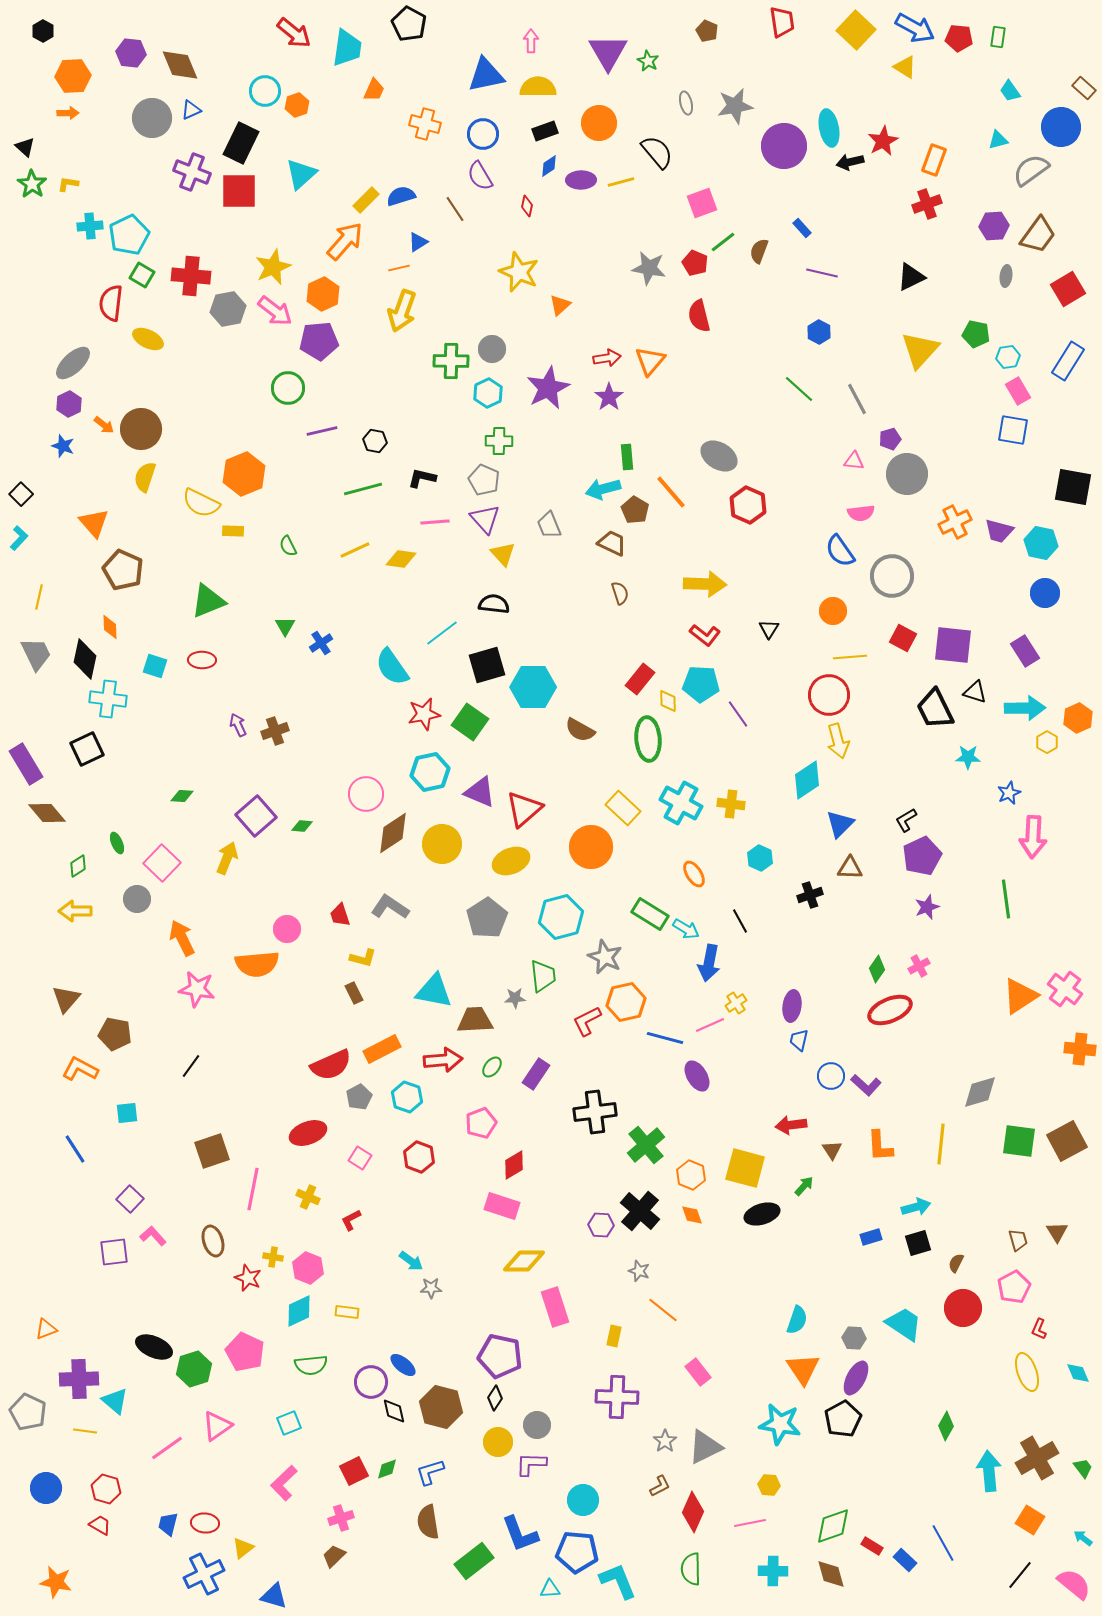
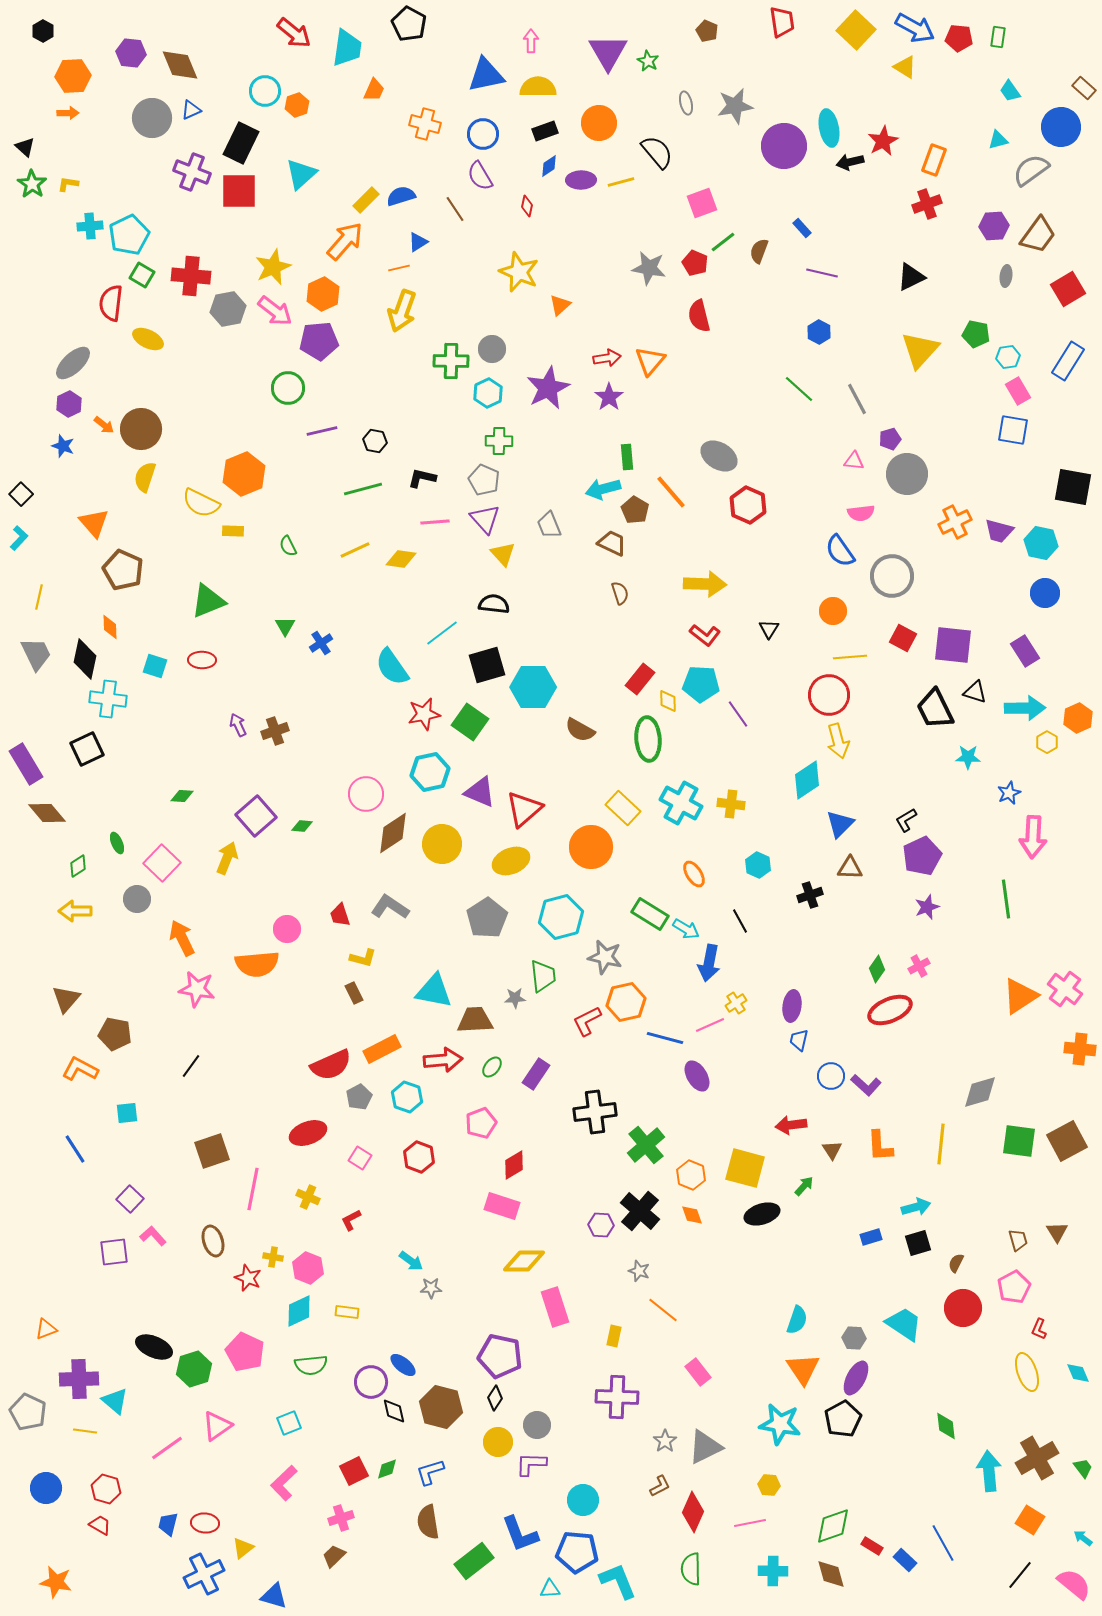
cyan hexagon at (760, 858): moved 2 px left, 7 px down
gray star at (605, 957): rotated 12 degrees counterclockwise
green diamond at (946, 1426): rotated 36 degrees counterclockwise
